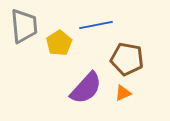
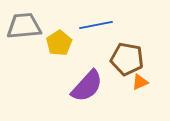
gray trapezoid: rotated 90 degrees counterclockwise
purple semicircle: moved 1 px right, 2 px up
orange triangle: moved 17 px right, 11 px up
